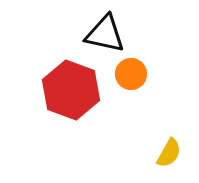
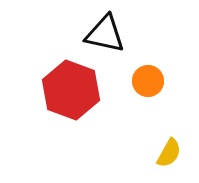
orange circle: moved 17 px right, 7 px down
